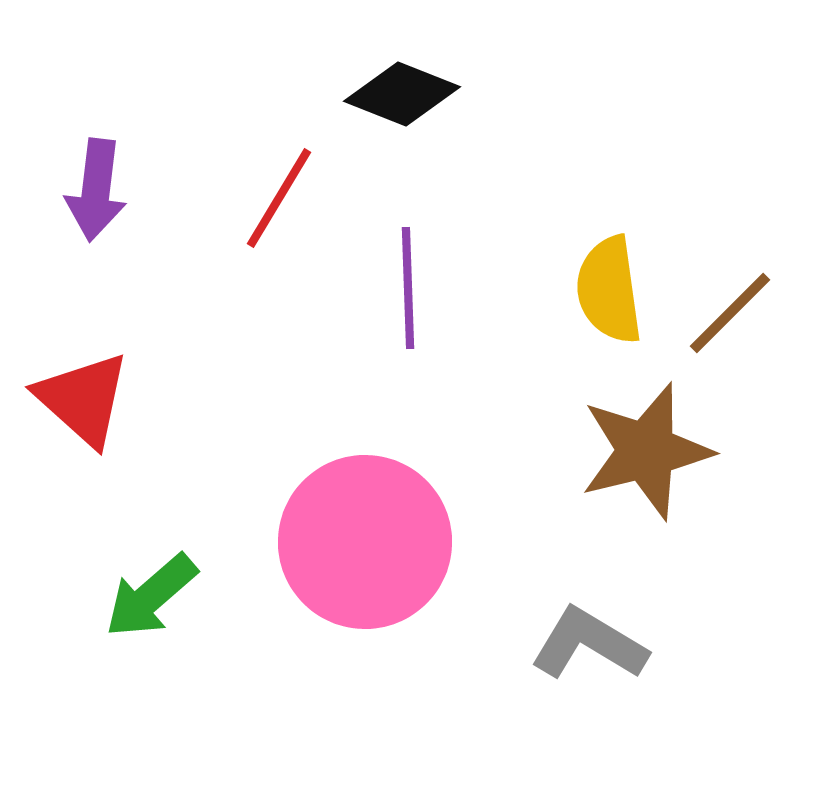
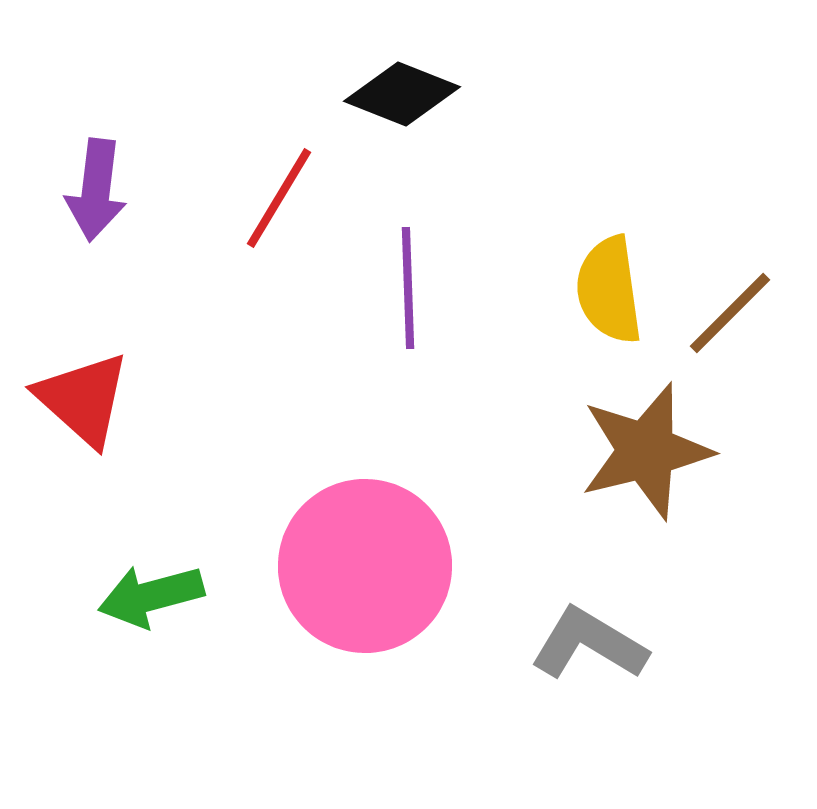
pink circle: moved 24 px down
green arrow: rotated 26 degrees clockwise
